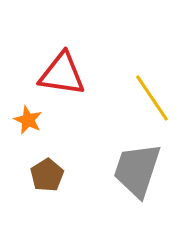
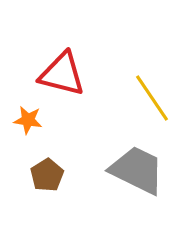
red triangle: rotated 6 degrees clockwise
orange star: rotated 16 degrees counterclockwise
gray trapezoid: rotated 98 degrees clockwise
